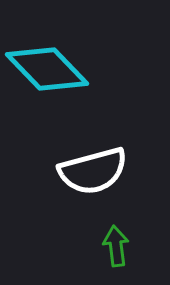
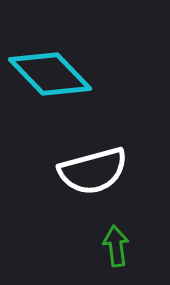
cyan diamond: moved 3 px right, 5 px down
